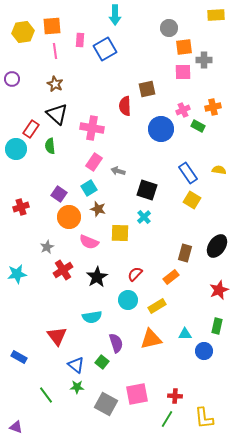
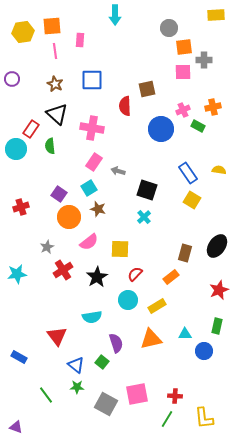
blue square at (105, 49): moved 13 px left, 31 px down; rotated 30 degrees clockwise
yellow square at (120, 233): moved 16 px down
pink semicircle at (89, 242): rotated 60 degrees counterclockwise
